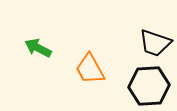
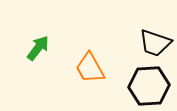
green arrow: rotated 100 degrees clockwise
orange trapezoid: moved 1 px up
